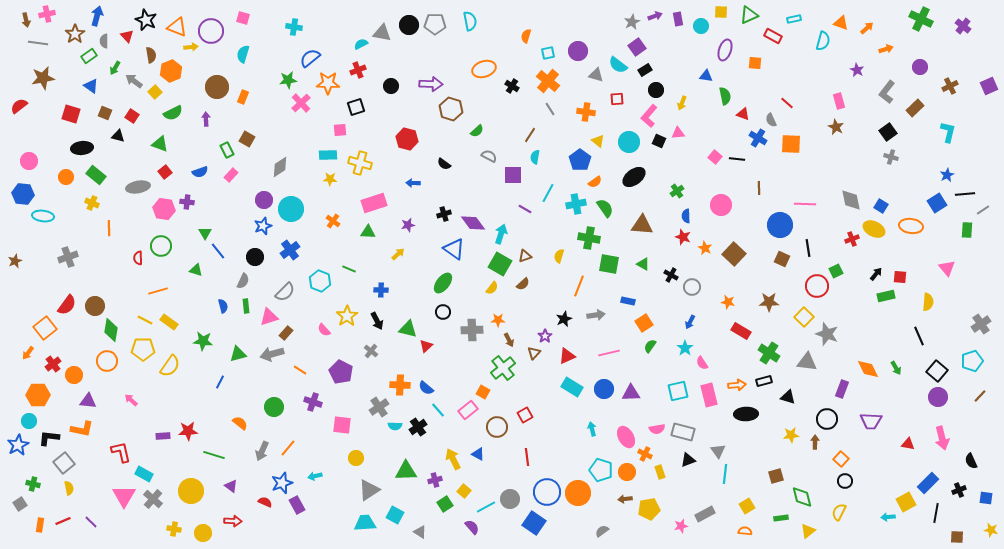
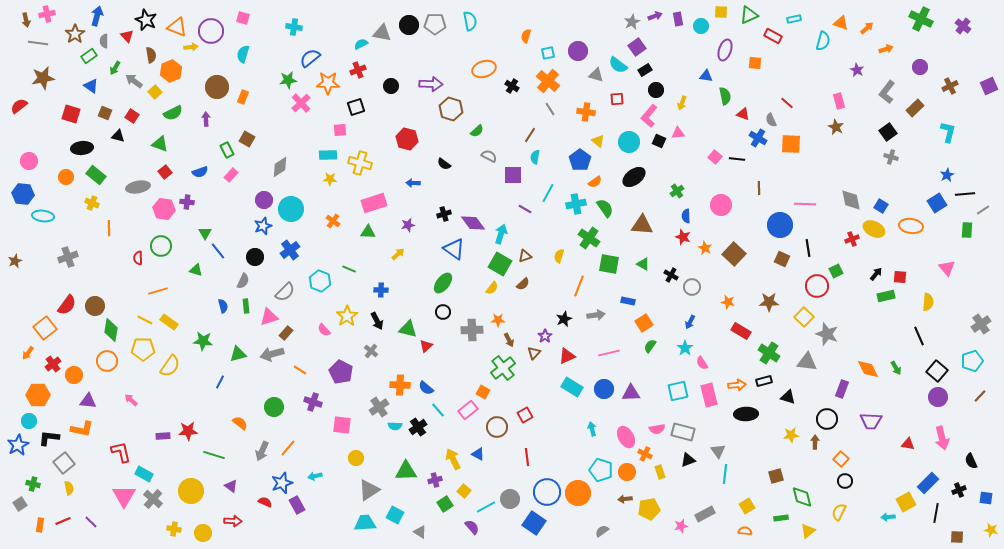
green cross at (589, 238): rotated 25 degrees clockwise
